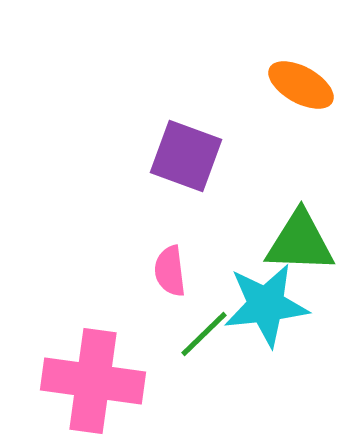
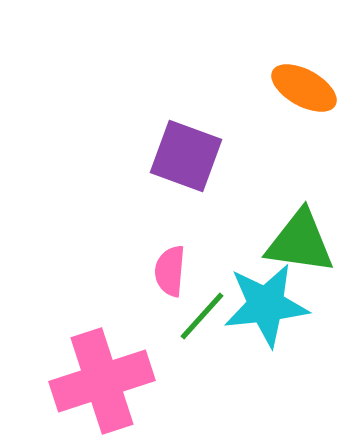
orange ellipse: moved 3 px right, 3 px down
green triangle: rotated 6 degrees clockwise
pink semicircle: rotated 12 degrees clockwise
green line: moved 2 px left, 18 px up; rotated 4 degrees counterclockwise
pink cross: moved 9 px right; rotated 26 degrees counterclockwise
